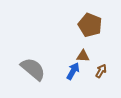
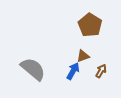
brown pentagon: rotated 10 degrees clockwise
brown triangle: rotated 24 degrees counterclockwise
